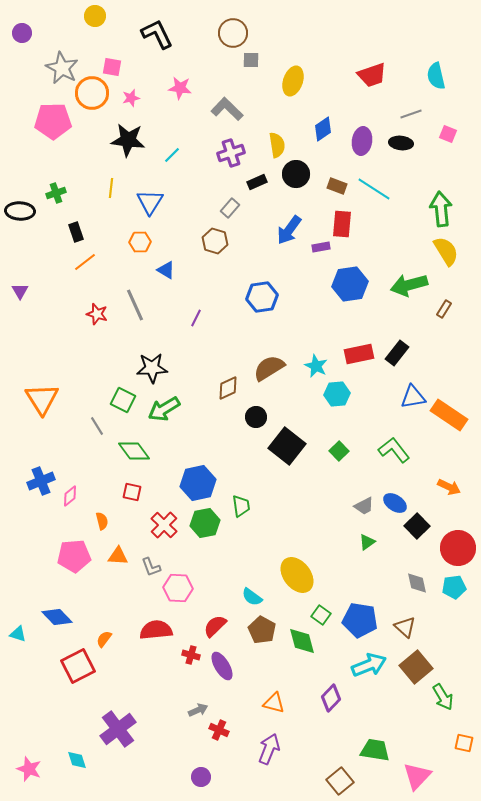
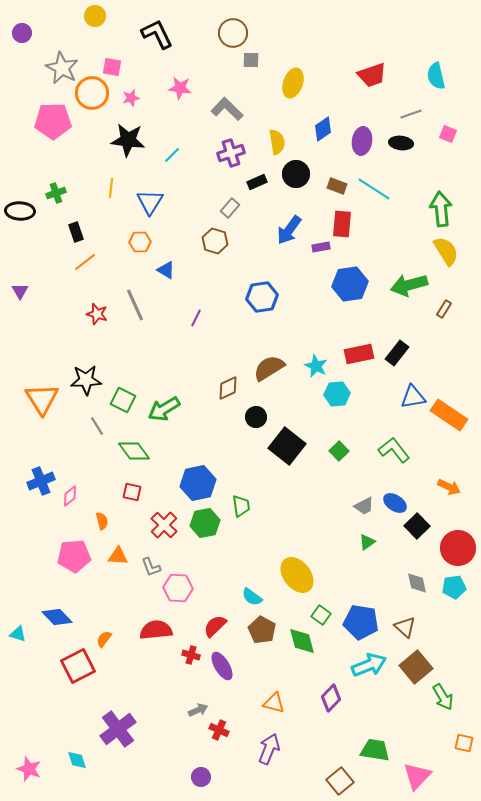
yellow ellipse at (293, 81): moved 2 px down
yellow semicircle at (277, 145): moved 3 px up
black star at (152, 368): moved 66 px left, 12 px down
blue pentagon at (360, 620): moved 1 px right, 2 px down
